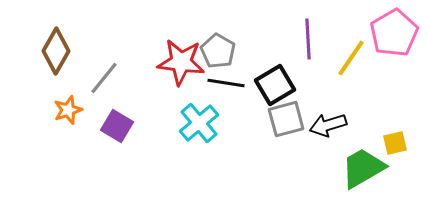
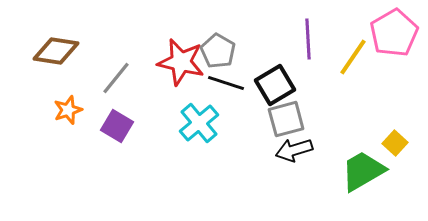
brown diamond: rotated 69 degrees clockwise
yellow line: moved 2 px right, 1 px up
red star: rotated 6 degrees clockwise
gray line: moved 12 px right
black line: rotated 9 degrees clockwise
black arrow: moved 34 px left, 25 px down
yellow square: rotated 35 degrees counterclockwise
green trapezoid: moved 3 px down
